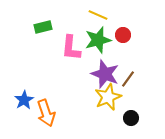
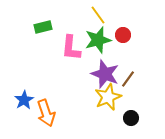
yellow line: rotated 30 degrees clockwise
